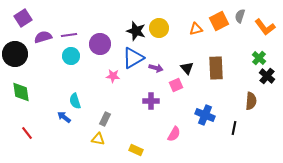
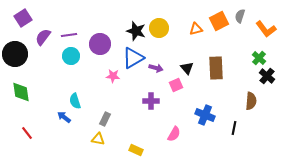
orange L-shape: moved 1 px right, 2 px down
purple semicircle: rotated 36 degrees counterclockwise
